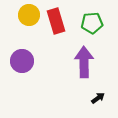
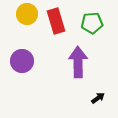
yellow circle: moved 2 px left, 1 px up
purple arrow: moved 6 px left
